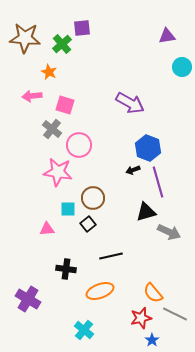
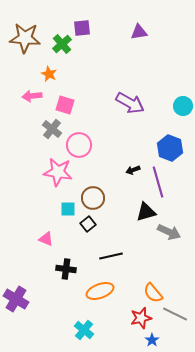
purple triangle: moved 28 px left, 4 px up
cyan circle: moved 1 px right, 39 px down
orange star: moved 2 px down
blue hexagon: moved 22 px right
pink triangle: moved 1 px left, 10 px down; rotated 28 degrees clockwise
purple cross: moved 12 px left
